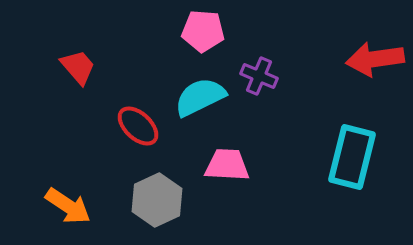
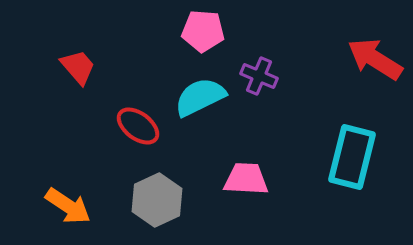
red arrow: rotated 40 degrees clockwise
red ellipse: rotated 6 degrees counterclockwise
pink trapezoid: moved 19 px right, 14 px down
